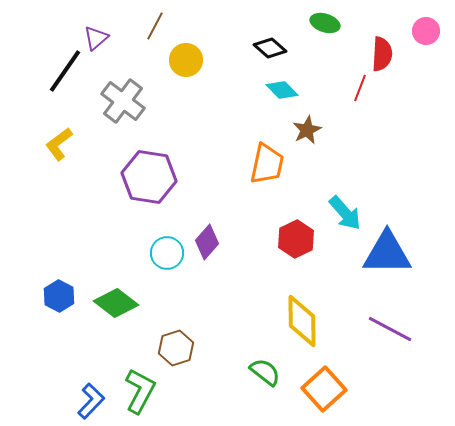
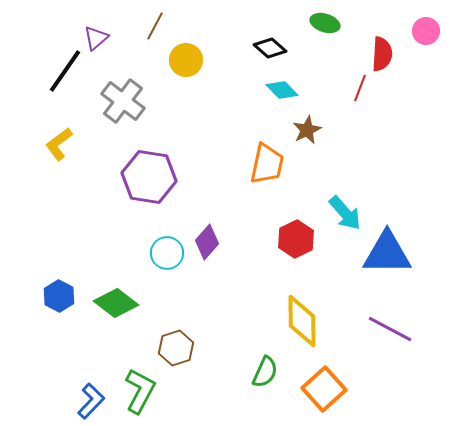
green semicircle: rotated 76 degrees clockwise
